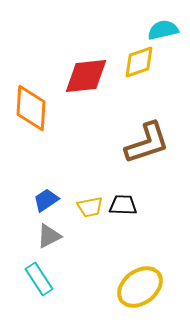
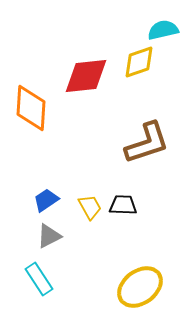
yellow trapezoid: rotated 108 degrees counterclockwise
